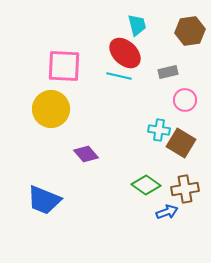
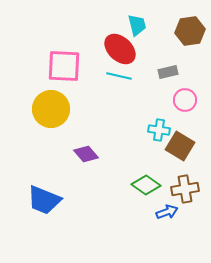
red ellipse: moved 5 px left, 4 px up
brown square: moved 1 px left, 3 px down
